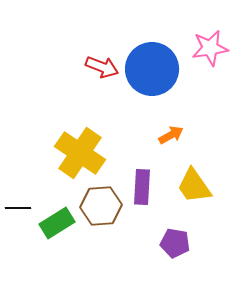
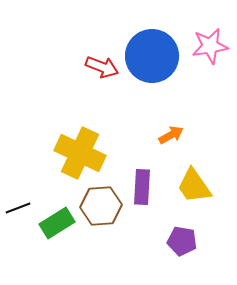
pink star: moved 2 px up
blue circle: moved 13 px up
yellow cross: rotated 9 degrees counterclockwise
black line: rotated 20 degrees counterclockwise
purple pentagon: moved 7 px right, 2 px up
